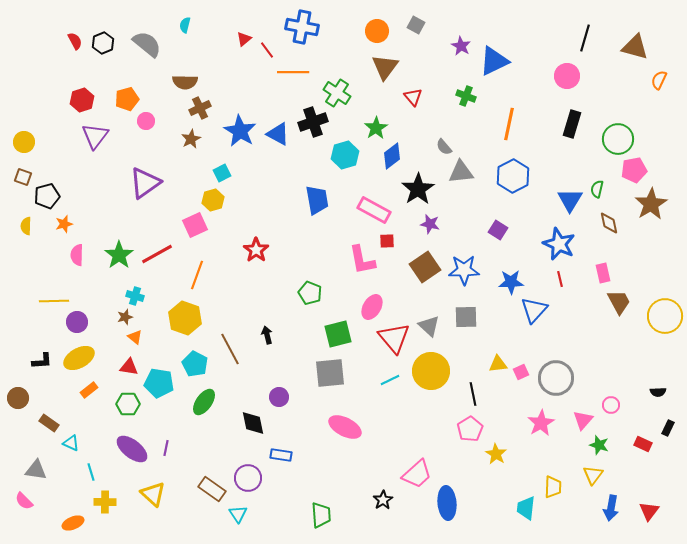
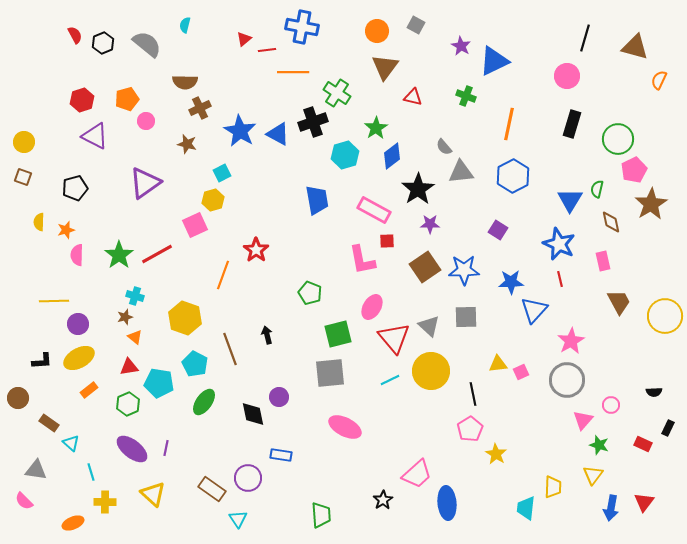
red semicircle at (75, 41): moved 6 px up
red line at (267, 50): rotated 60 degrees counterclockwise
red triangle at (413, 97): rotated 36 degrees counterclockwise
purple triangle at (95, 136): rotated 40 degrees counterclockwise
brown star at (191, 139): moved 4 px left, 5 px down; rotated 30 degrees counterclockwise
pink pentagon at (634, 170): rotated 15 degrees counterclockwise
black pentagon at (47, 196): moved 28 px right, 8 px up
brown diamond at (609, 223): moved 2 px right, 1 px up
orange star at (64, 224): moved 2 px right, 6 px down
purple star at (430, 224): rotated 12 degrees counterclockwise
yellow semicircle at (26, 226): moved 13 px right, 4 px up
pink rectangle at (603, 273): moved 12 px up
orange line at (197, 275): moved 26 px right
purple circle at (77, 322): moved 1 px right, 2 px down
brown line at (230, 349): rotated 8 degrees clockwise
red triangle at (129, 367): rotated 18 degrees counterclockwise
gray circle at (556, 378): moved 11 px right, 2 px down
black semicircle at (658, 392): moved 4 px left
green hexagon at (128, 404): rotated 25 degrees counterclockwise
black diamond at (253, 423): moved 9 px up
pink star at (541, 423): moved 30 px right, 82 px up
cyan triangle at (71, 443): rotated 18 degrees clockwise
red triangle at (649, 511): moved 5 px left, 9 px up
cyan triangle at (238, 514): moved 5 px down
